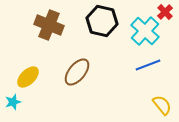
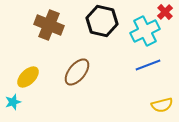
cyan cross: rotated 20 degrees clockwise
yellow semicircle: rotated 115 degrees clockwise
